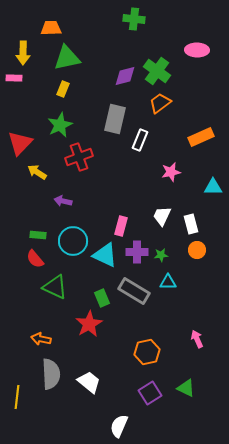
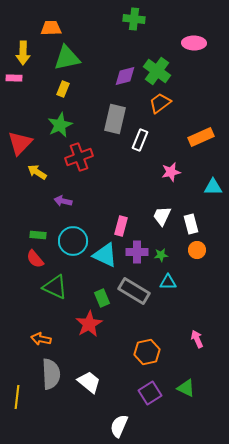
pink ellipse at (197, 50): moved 3 px left, 7 px up
